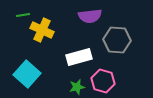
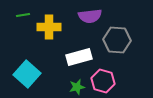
yellow cross: moved 7 px right, 3 px up; rotated 25 degrees counterclockwise
